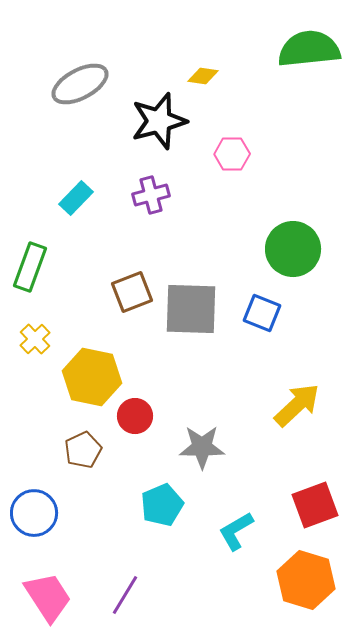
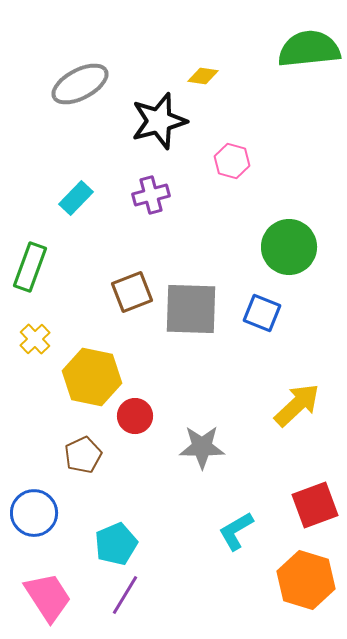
pink hexagon: moved 7 px down; rotated 16 degrees clockwise
green circle: moved 4 px left, 2 px up
brown pentagon: moved 5 px down
cyan pentagon: moved 46 px left, 39 px down
